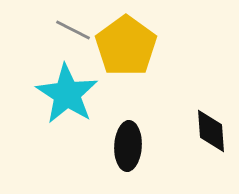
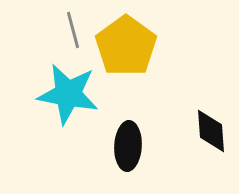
gray line: rotated 48 degrees clockwise
cyan star: moved 1 px right; rotated 22 degrees counterclockwise
